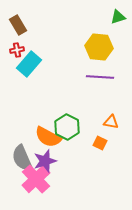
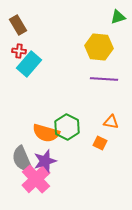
red cross: moved 2 px right, 1 px down; rotated 16 degrees clockwise
purple line: moved 4 px right, 2 px down
orange semicircle: moved 2 px left, 4 px up; rotated 12 degrees counterclockwise
gray semicircle: moved 1 px down
